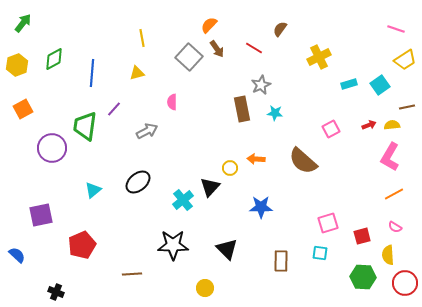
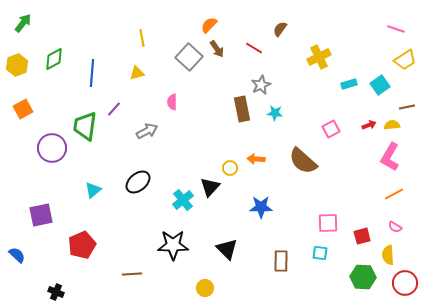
pink square at (328, 223): rotated 15 degrees clockwise
